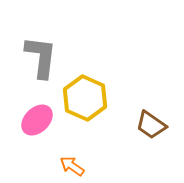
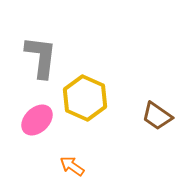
brown trapezoid: moved 6 px right, 9 px up
